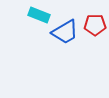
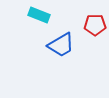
blue trapezoid: moved 4 px left, 13 px down
